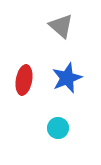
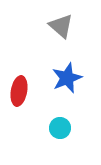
red ellipse: moved 5 px left, 11 px down
cyan circle: moved 2 px right
